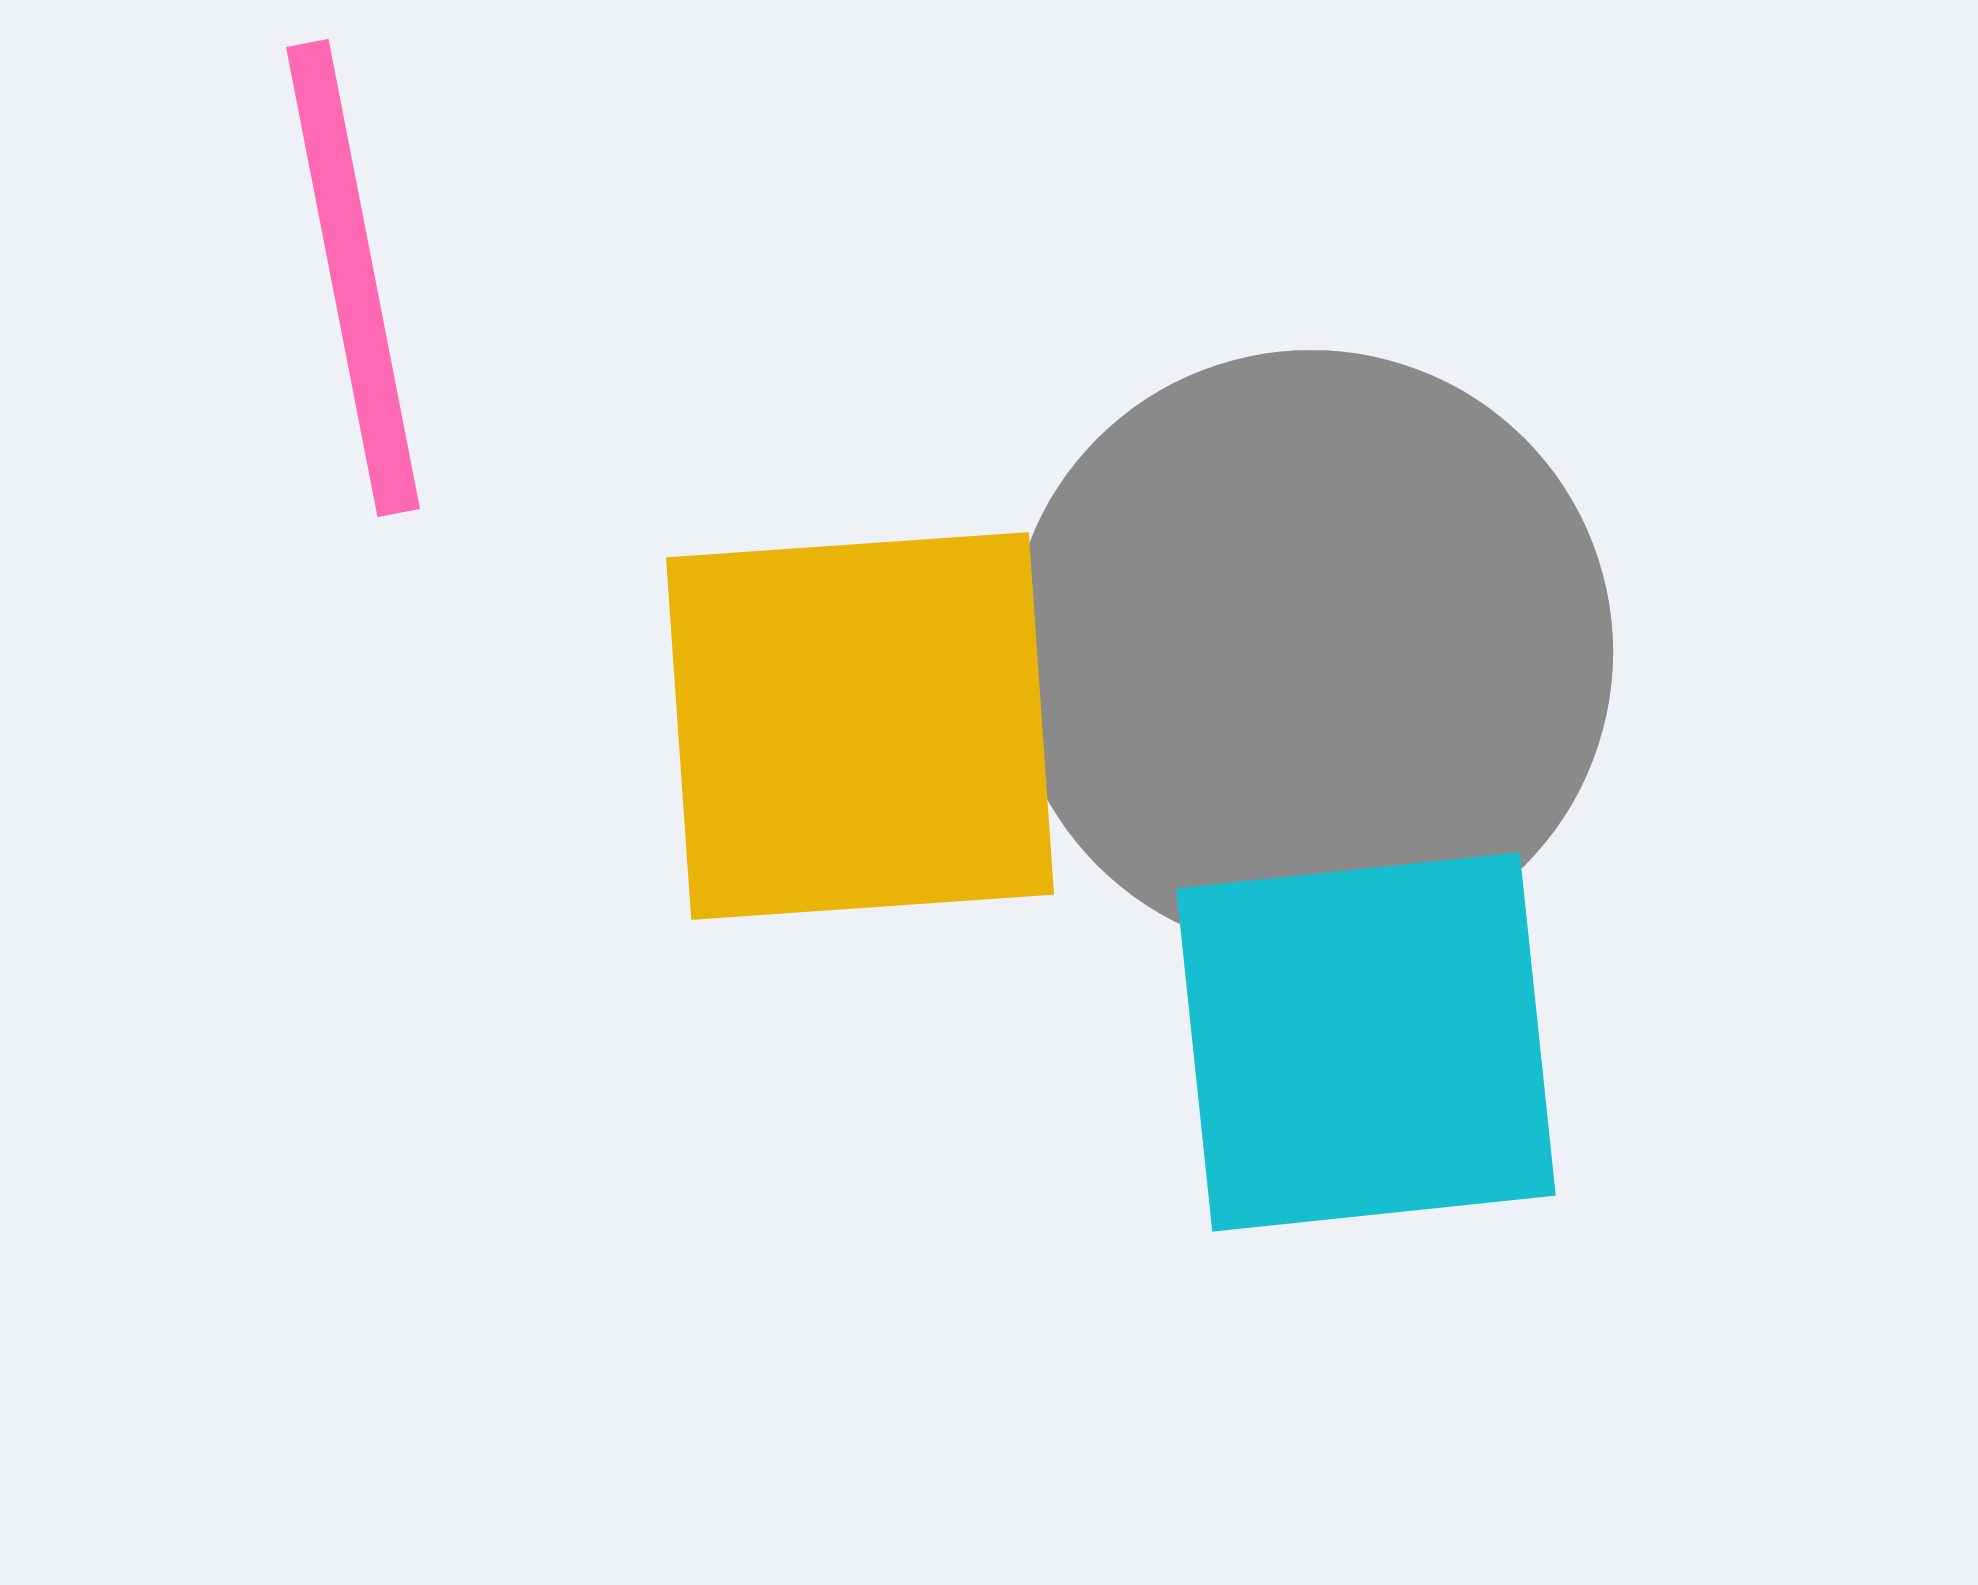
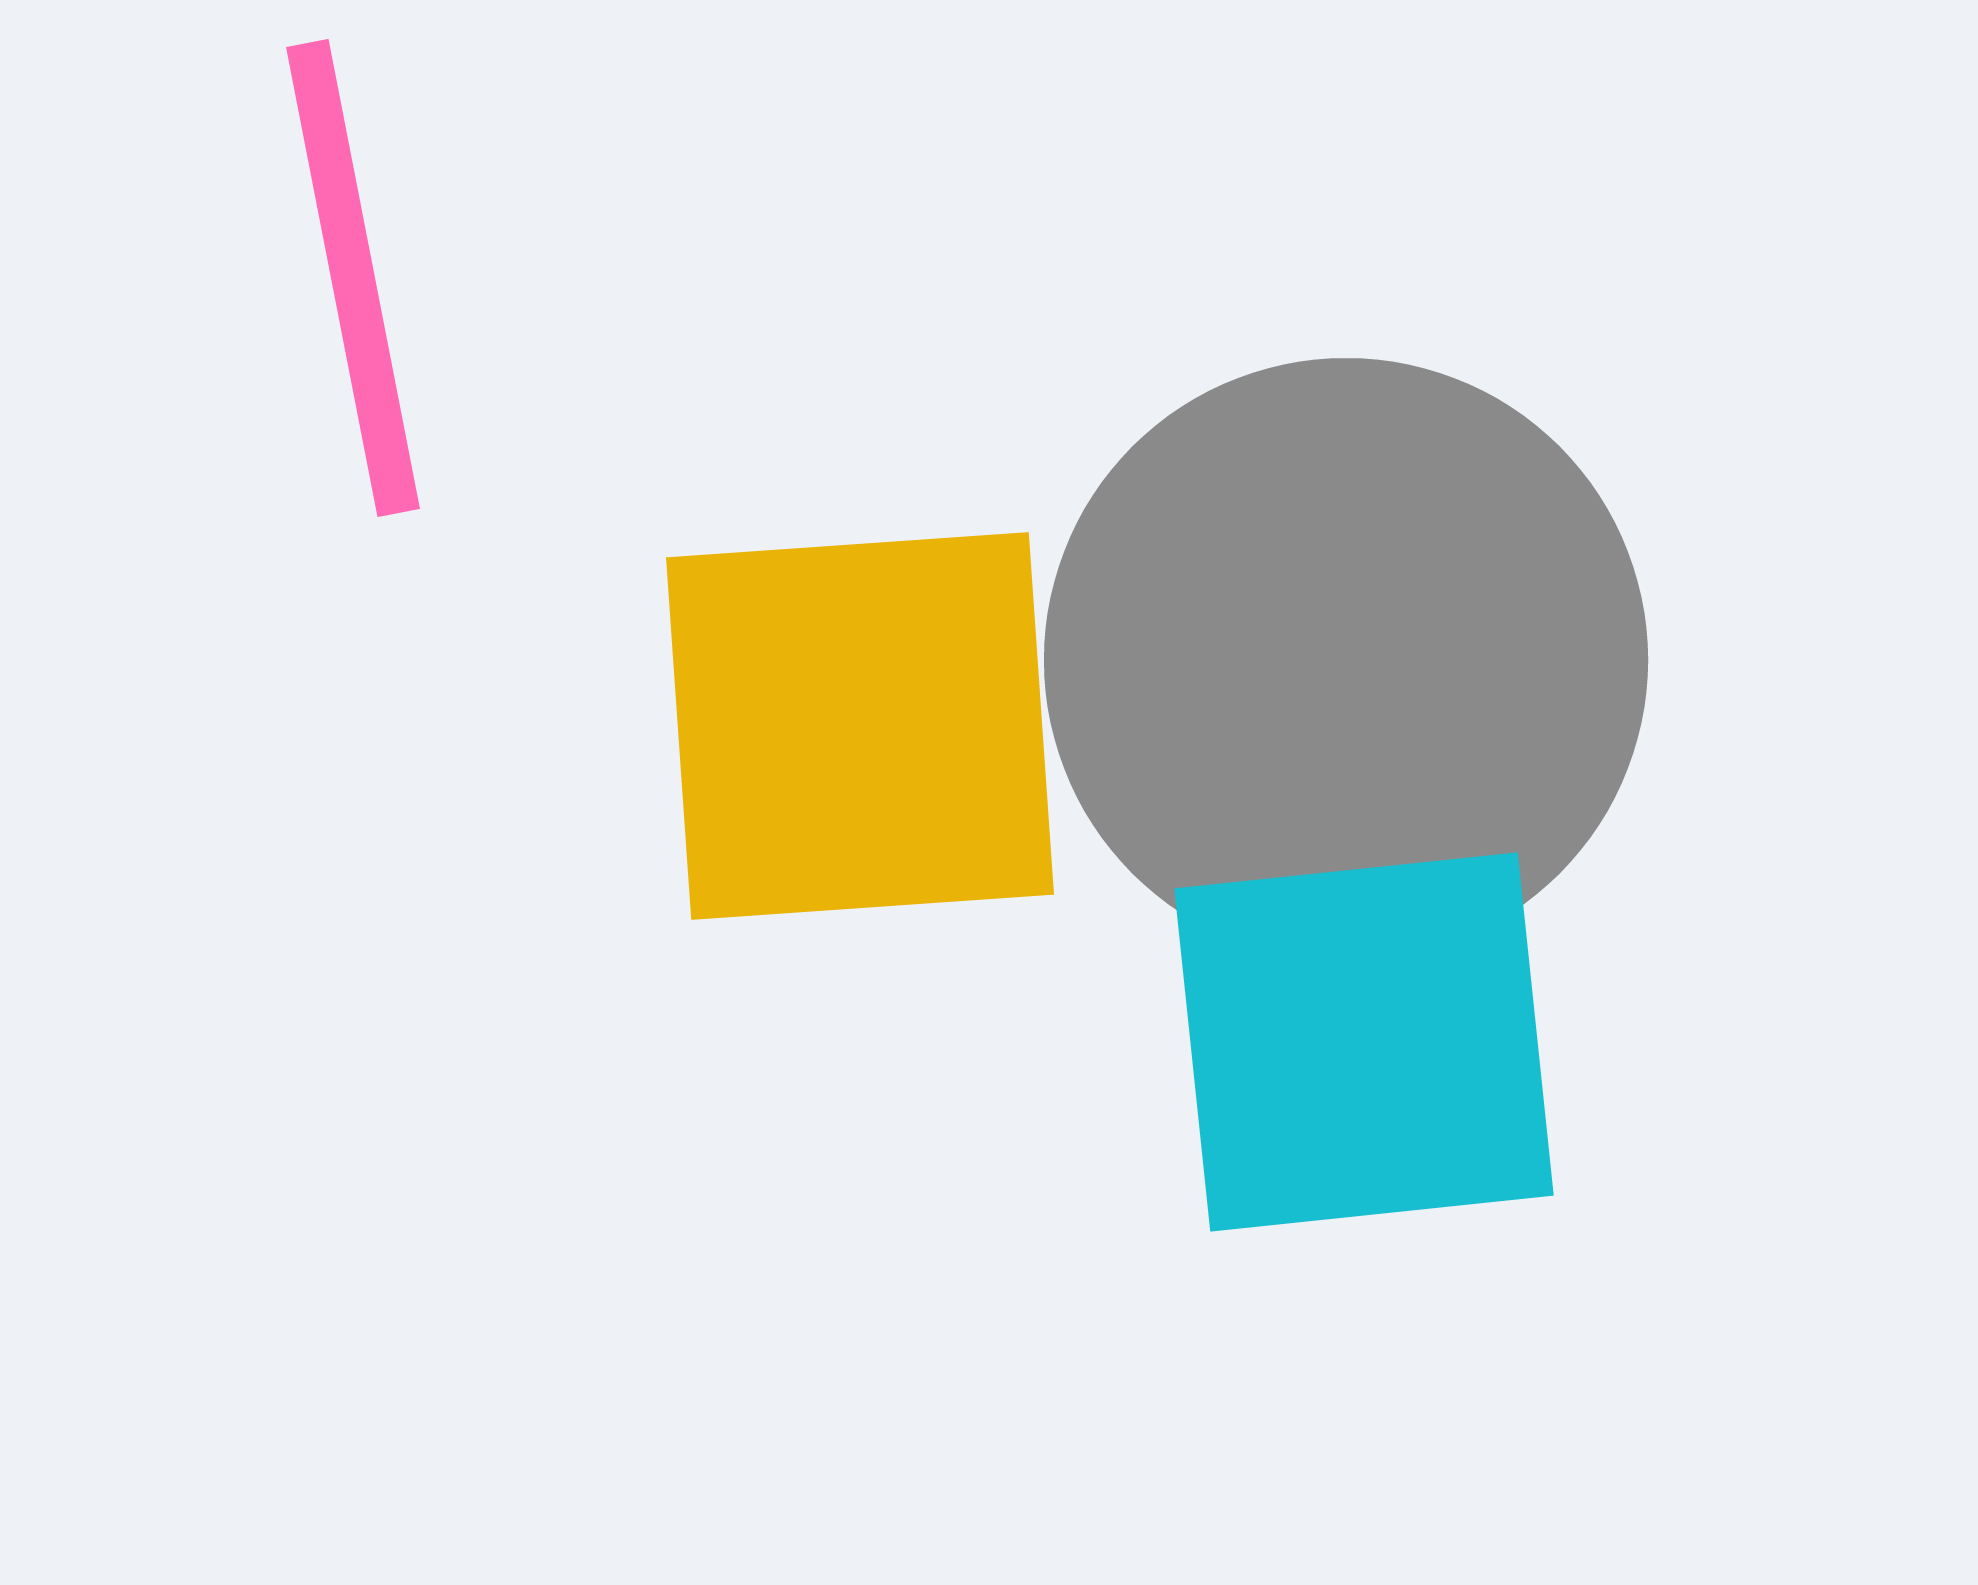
gray circle: moved 35 px right, 8 px down
cyan square: moved 2 px left
